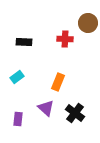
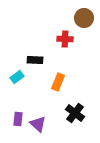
brown circle: moved 4 px left, 5 px up
black rectangle: moved 11 px right, 18 px down
purple triangle: moved 8 px left, 16 px down
